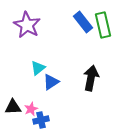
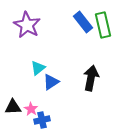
pink star: rotated 16 degrees counterclockwise
blue cross: moved 1 px right
